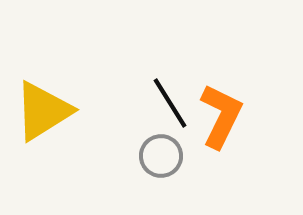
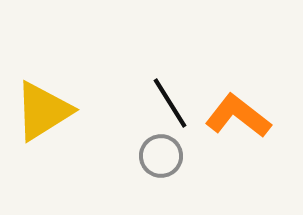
orange L-shape: moved 17 px right; rotated 78 degrees counterclockwise
